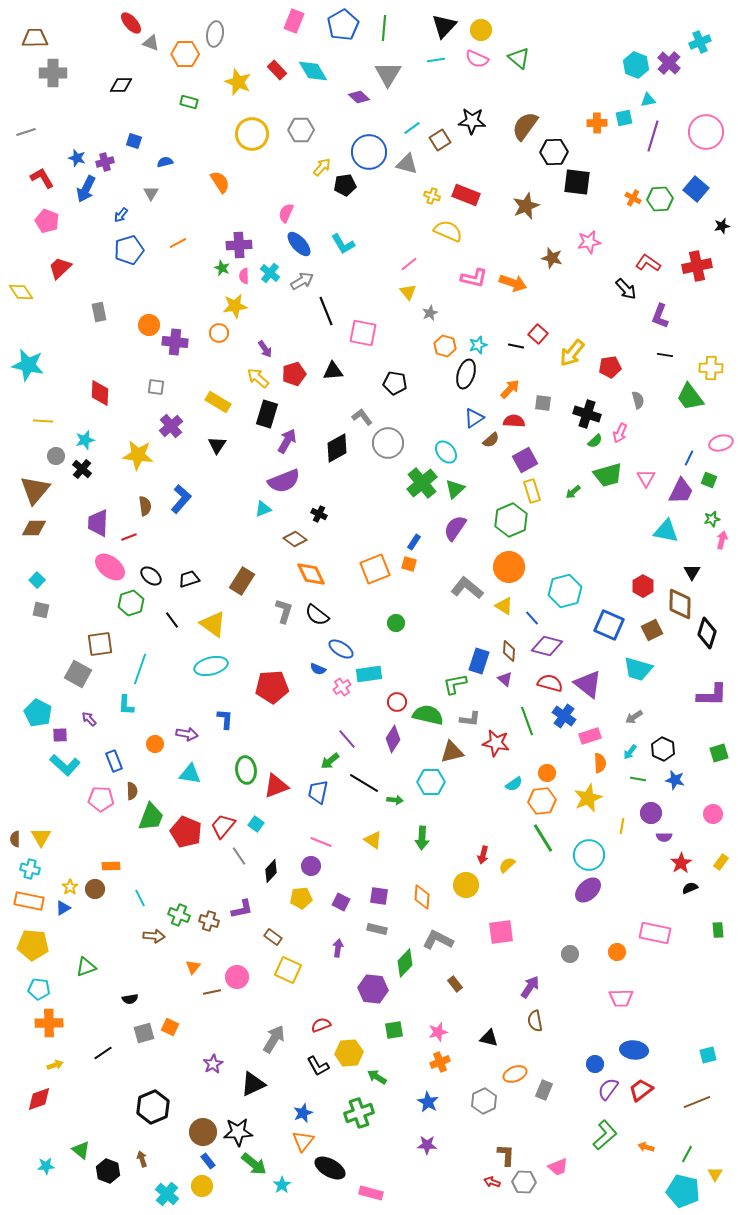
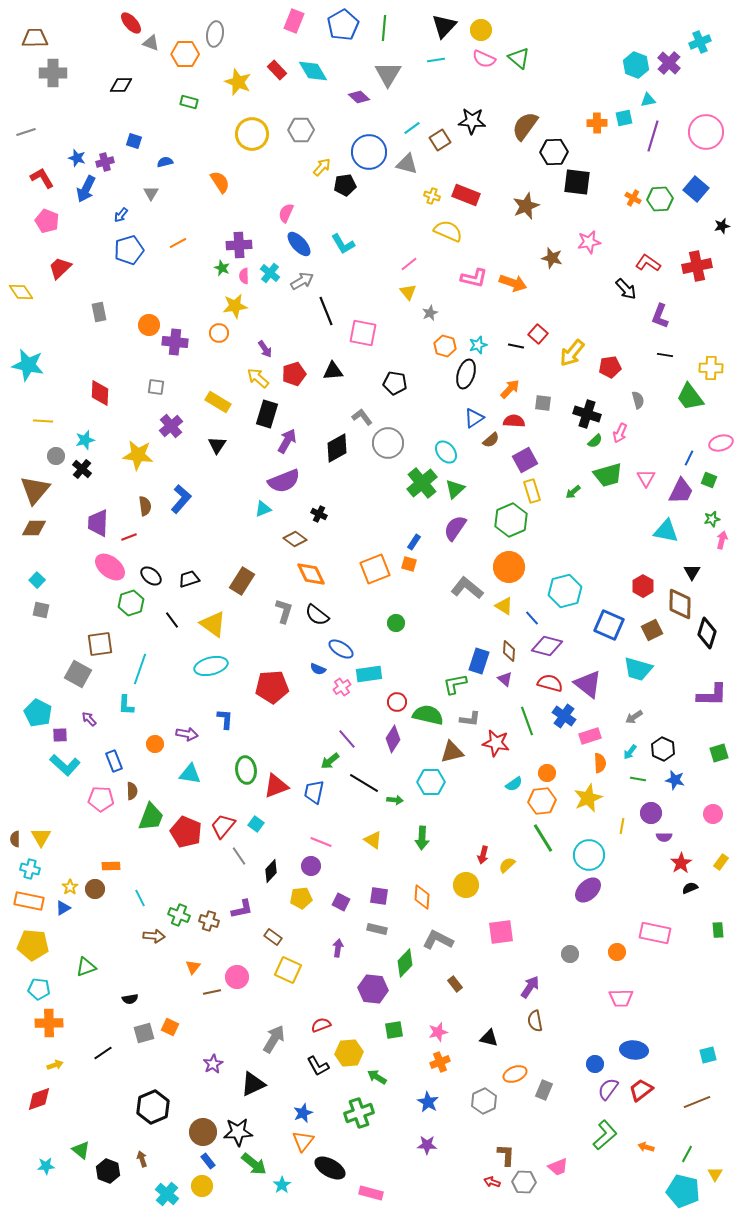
pink semicircle at (477, 59): moved 7 px right
blue trapezoid at (318, 792): moved 4 px left
